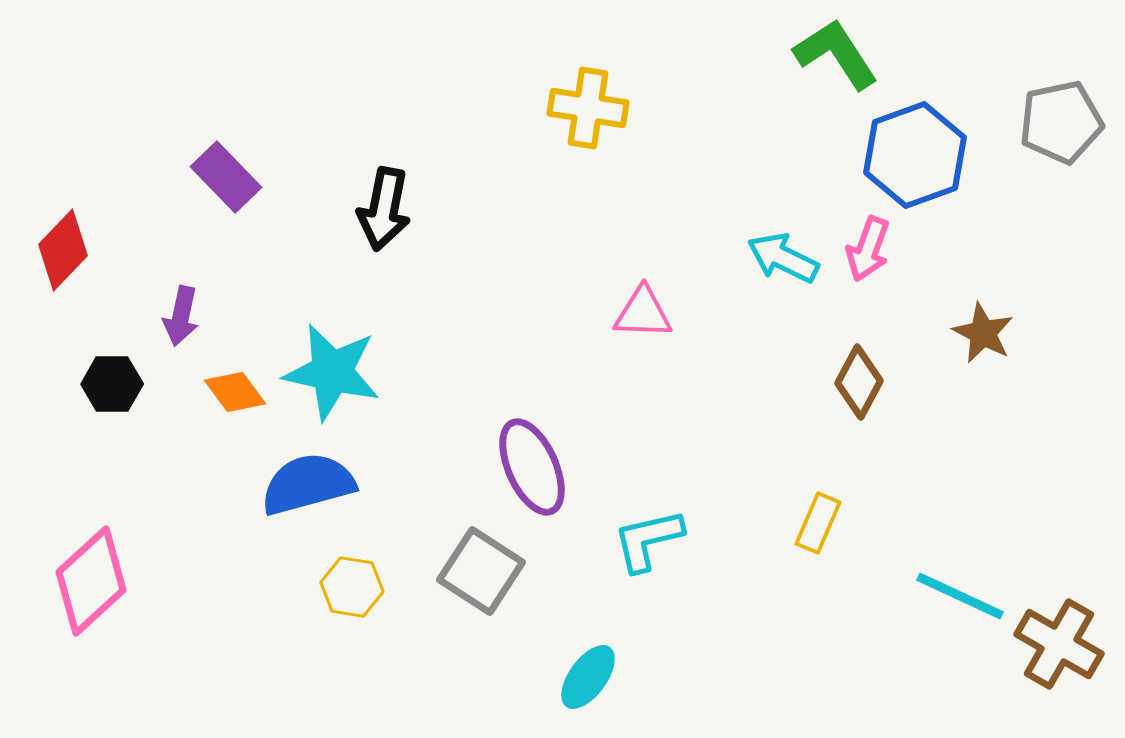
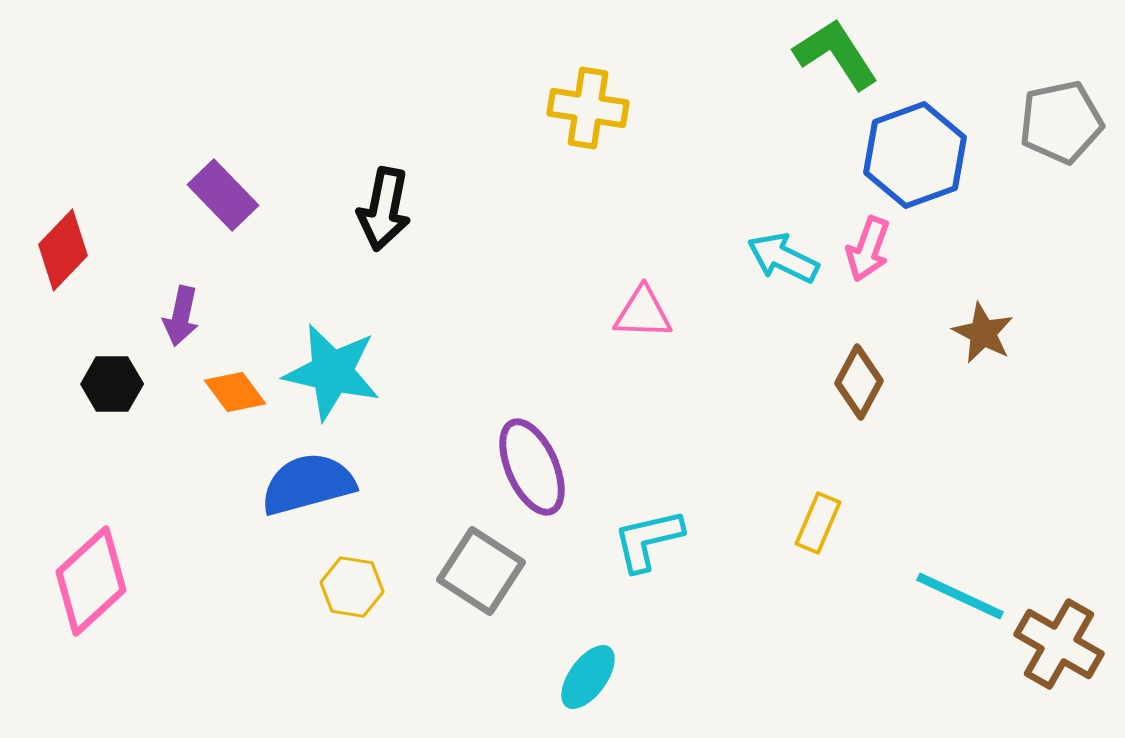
purple rectangle: moved 3 px left, 18 px down
